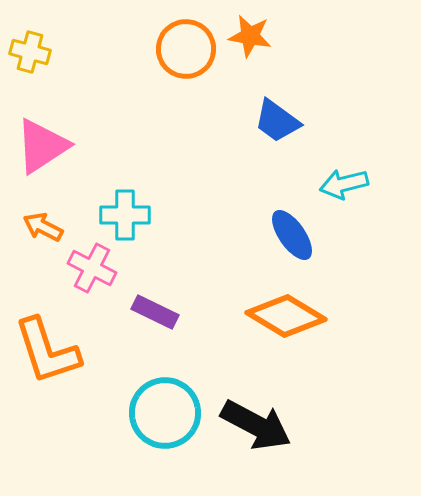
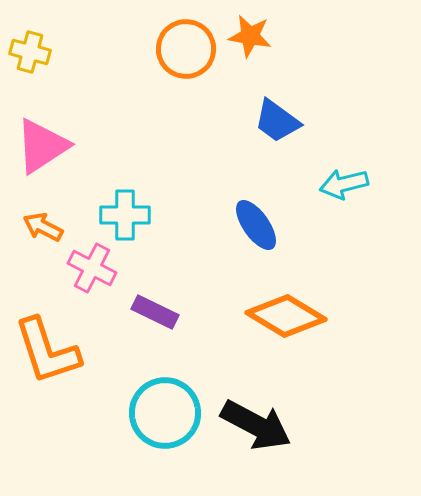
blue ellipse: moved 36 px left, 10 px up
